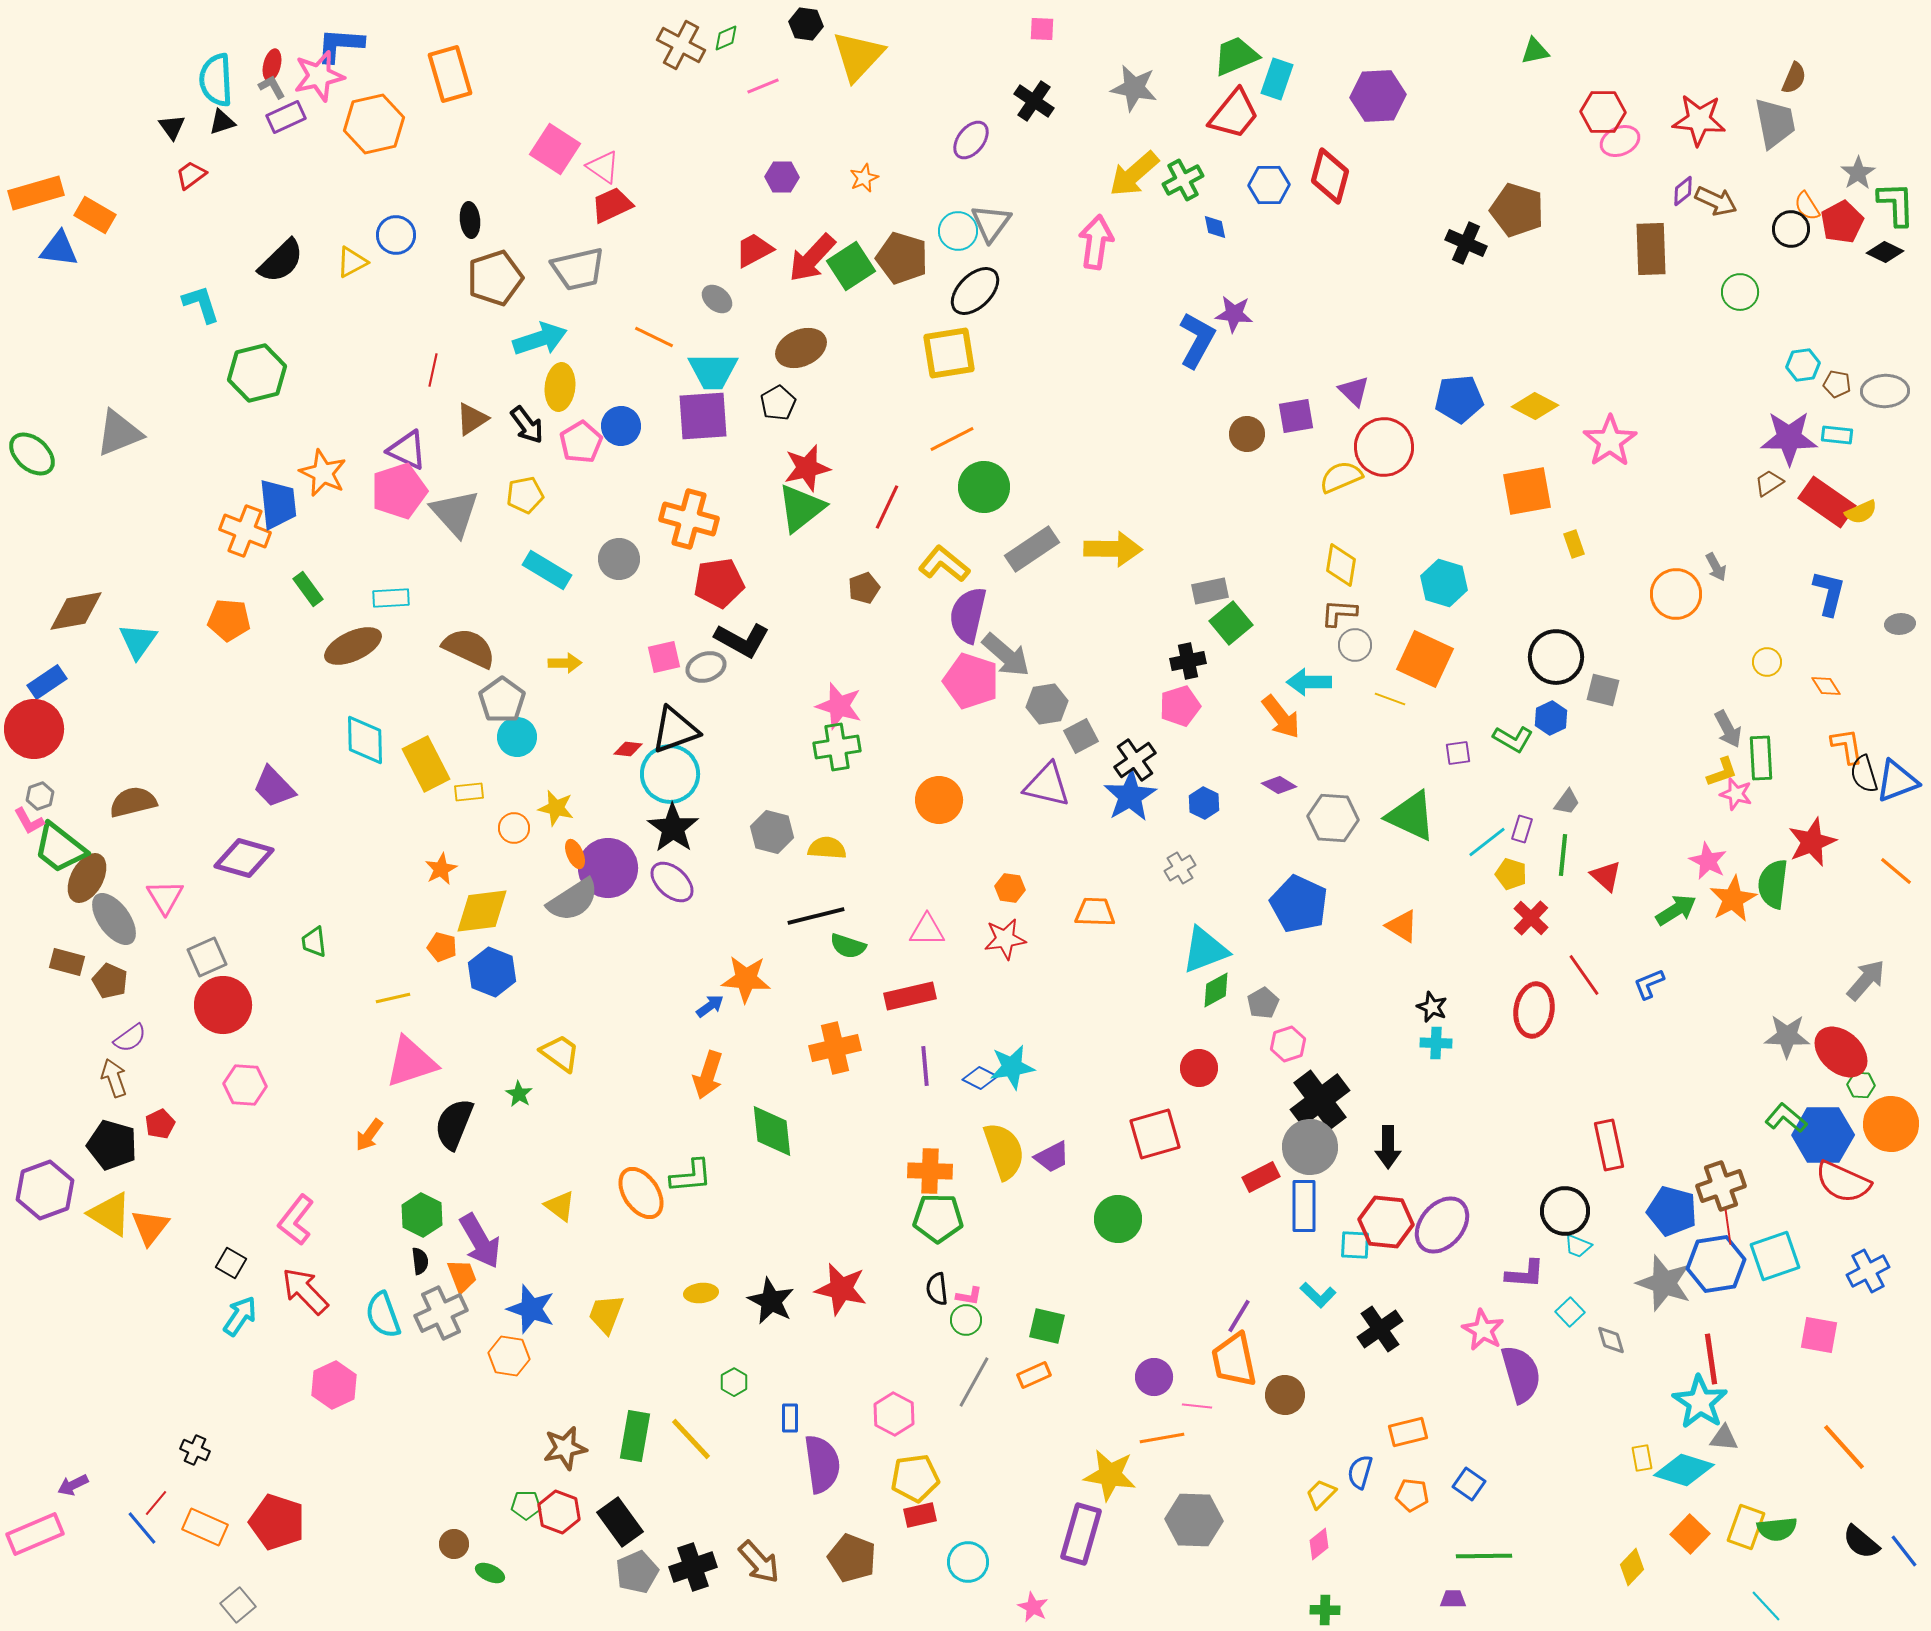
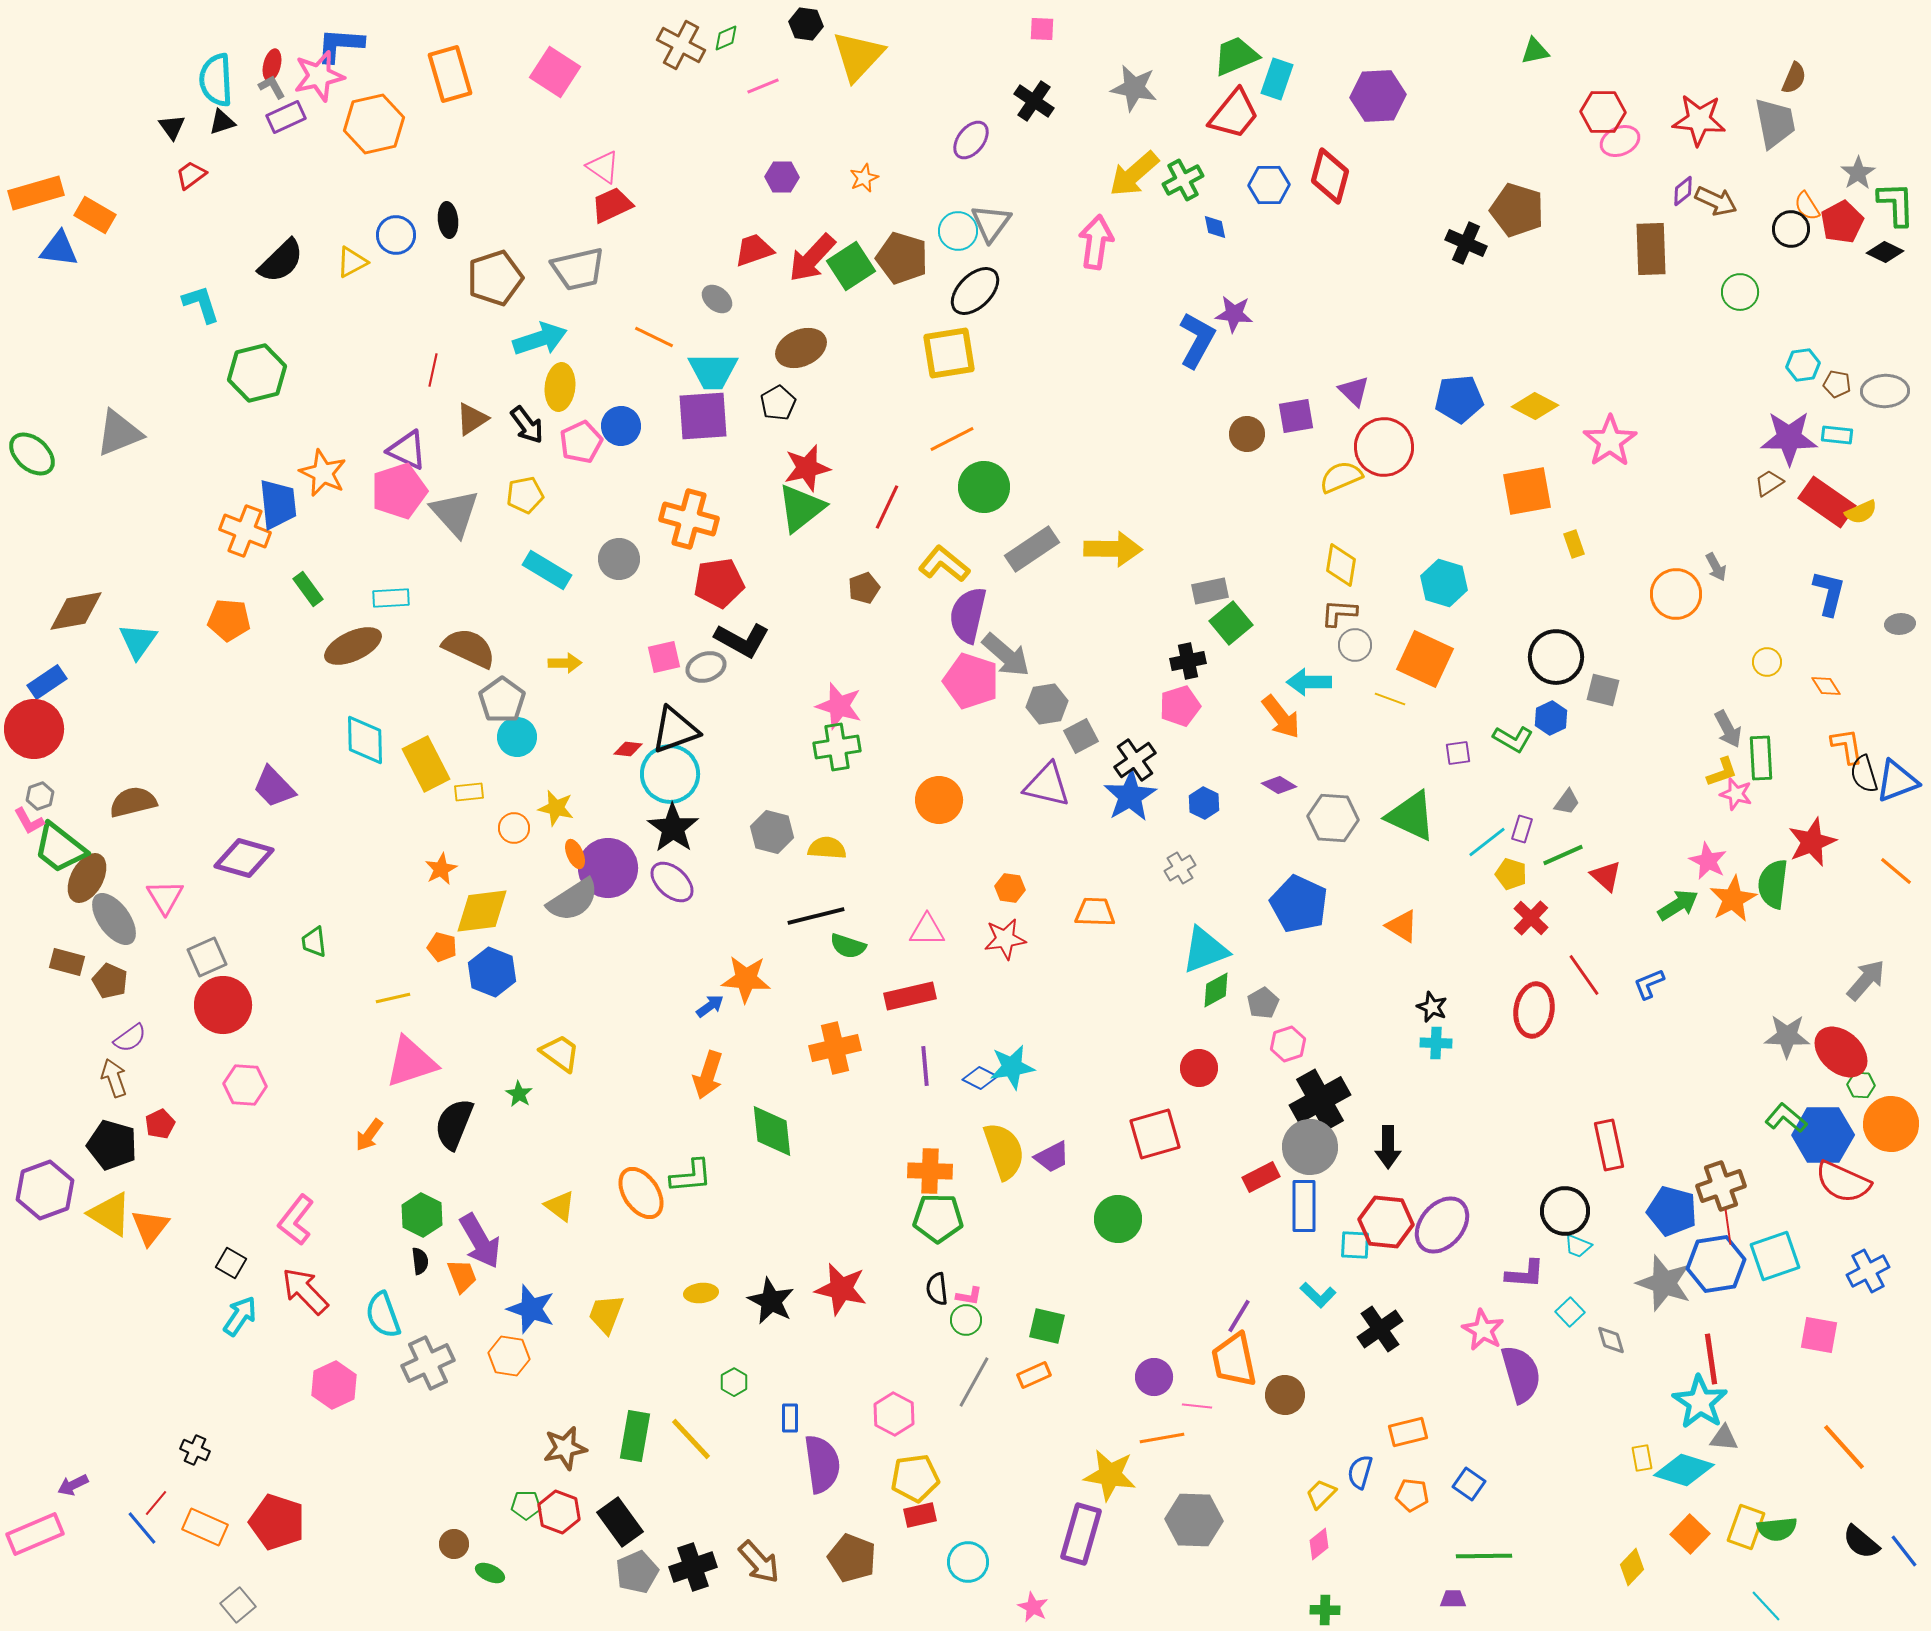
pink square at (555, 149): moved 77 px up
black ellipse at (470, 220): moved 22 px left
red trapezoid at (754, 250): rotated 9 degrees clockwise
pink pentagon at (581, 442): rotated 6 degrees clockwise
green line at (1563, 855): rotated 60 degrees clockwise
green arrow at (1676, 910): moved 2 px right, 5 px up
black cross at (1320, 1100): rotated 8 degrees clockwise
gray cross at (441, 1313): moved 13 px left, 50 px down
